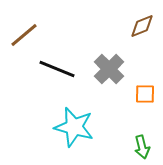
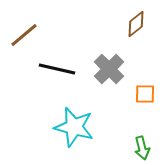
brown diamond: moved 6 px left, 2 px up; rotated 16 degrees counterclockwise
black line: rotated 9 degrees counterclockwise
green arrow: moved 1 px down
